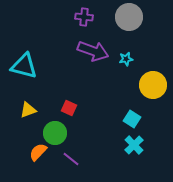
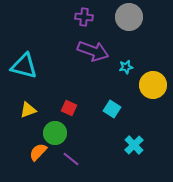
cyan star: moved 8 px down
cyan square: moved 20 px left, 10 px up
